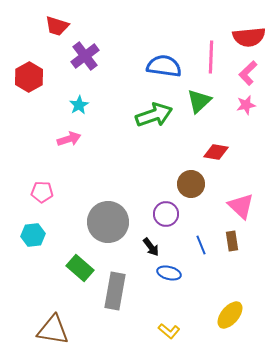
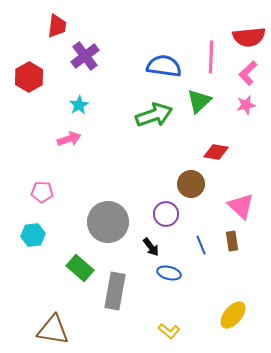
red trapezoid: rotated 100 degrees counterclockwise
yellow ellipse: moved 3 px right
